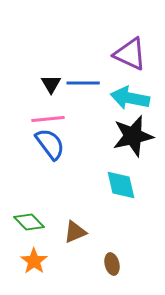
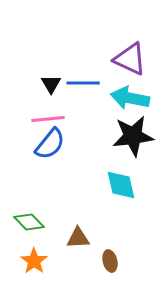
purple triangle: moved 5 px down
black star: rotated 6 degrees clockwise
blue semicircle: rotated 76 degrees clockwise
brown triangle: moved 3 px right, 6 px down; rotated 20 degrees clockwise
brown ellipse: moved 2 px left, 3 px up
